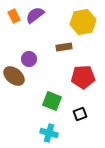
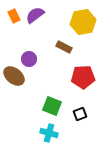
brown rectangle: rotated 35 degrees clockwise
green square: moved 5 px down
